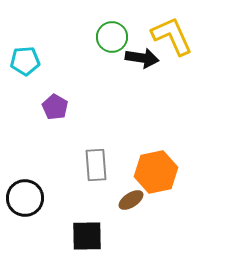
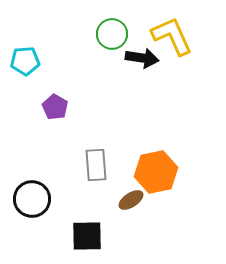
green circle: moved 3 px up
black circle: moved 7 px right, 1 px down
